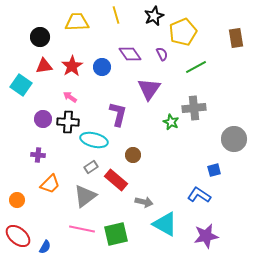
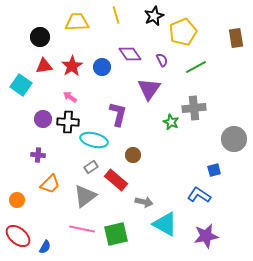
purple semicircle: moved 6 px down
